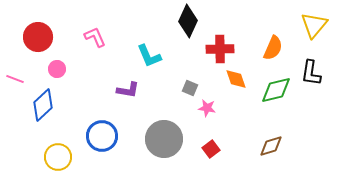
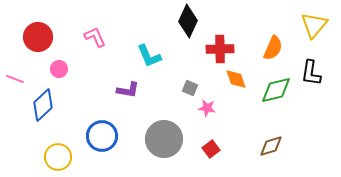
pink circle: moved 2 px right
